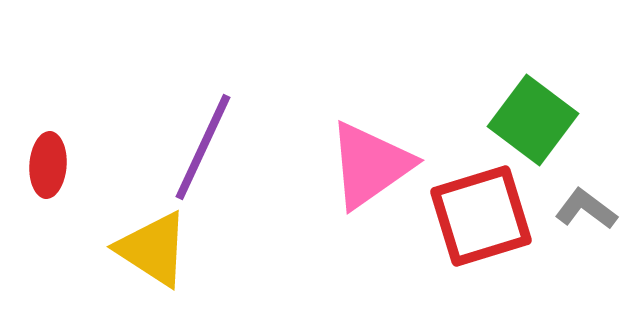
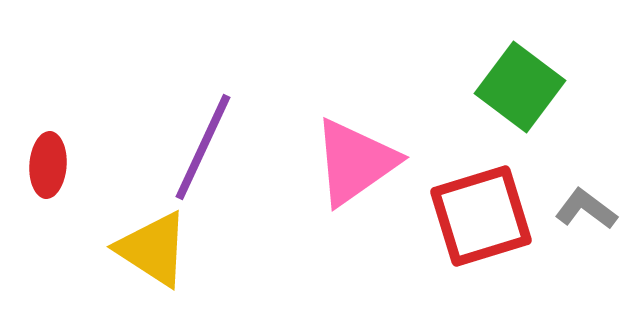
green square: moved 13 px left, 33 px up
pink triangle: moved 15 px left, 3 px up
